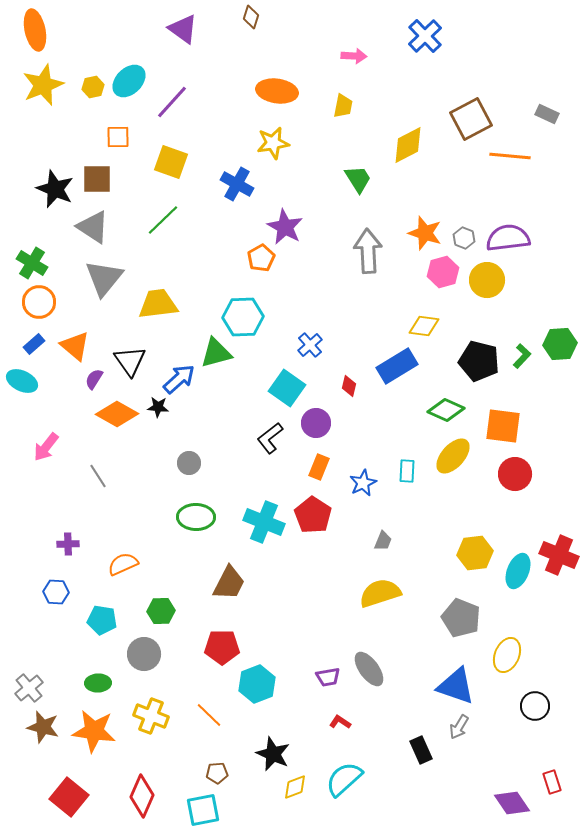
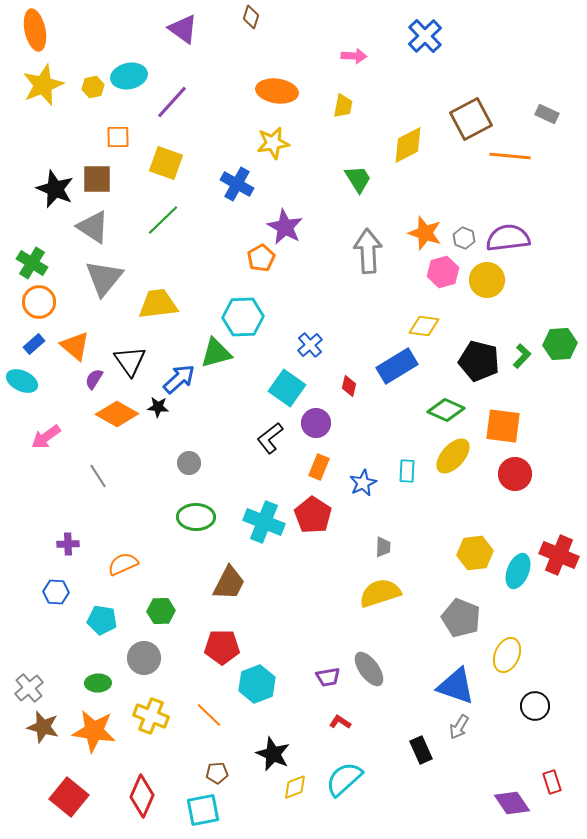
cyan ellipse at (129, 81): moved 5 px up; rotated 32 degrees clockwise
yellow square at (171, 162): moved 5 px left, 1 px down
pink arrow at (46, 447): moved 10 px up; rotated 16 degrees clockwise
gray trapezoid at (383, 541): moved 6 px down; rotated 20 degrees counterclockwise
gray circle at (144, 654): moved 4 px down
